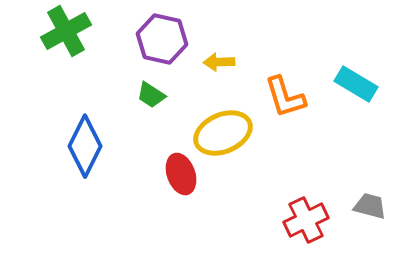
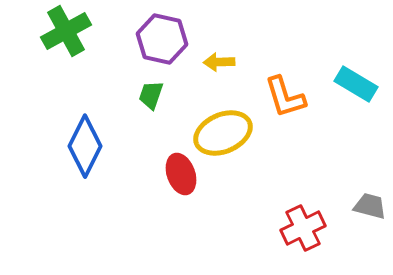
green trapezoid: rotated 76 degrees clockwise
red cross: moved 3 px left, 8 px down
